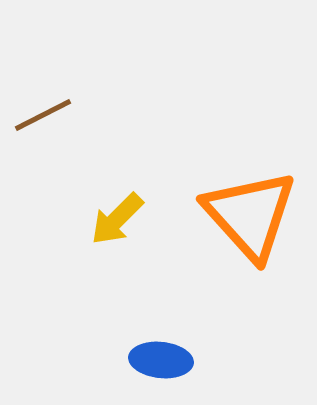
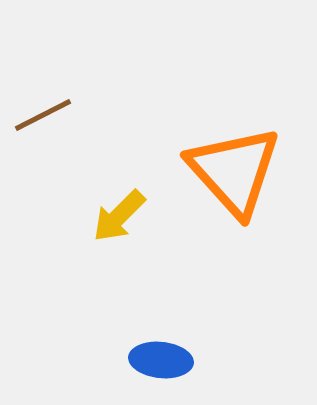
orange triangle: moved 16 px left, 44 px up
yellow arrow: moved 2 px right, 3 px up
